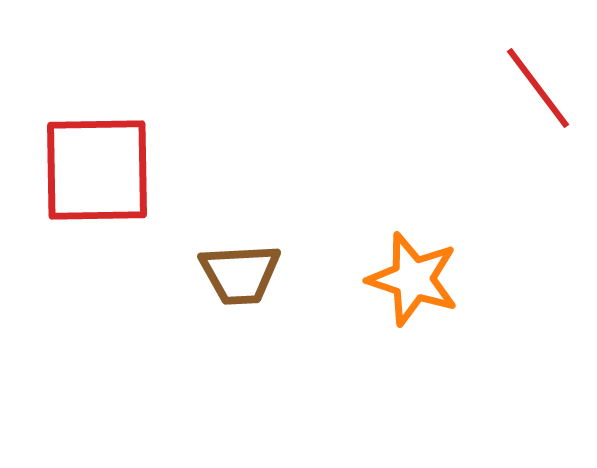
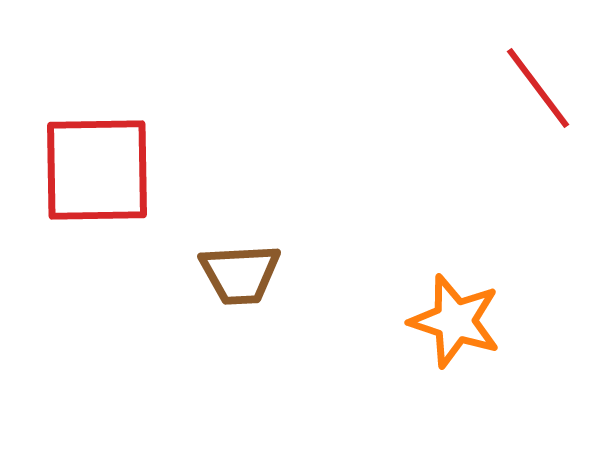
orange star: moved 42 px right, 42 px down
